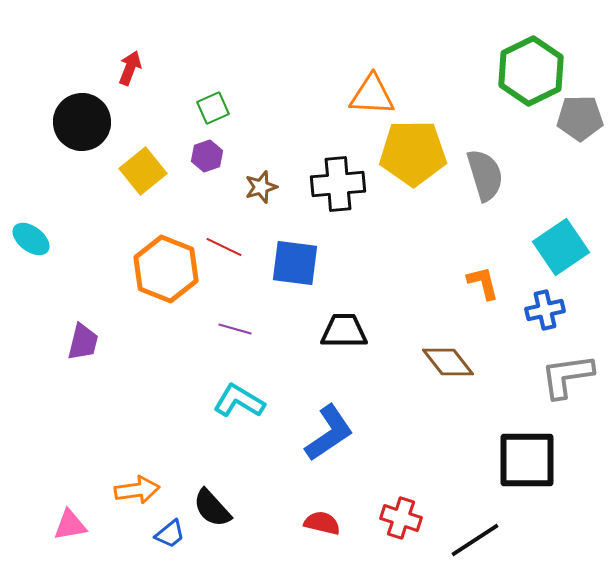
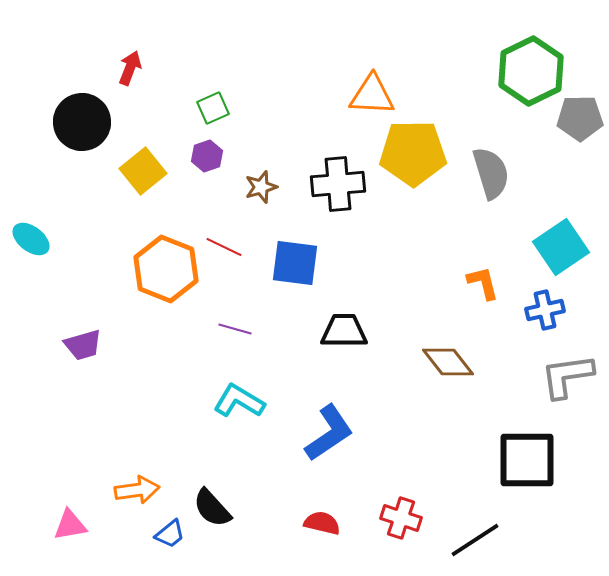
gray semicircle: moved 6 px right, 2 px up
purple trapezoid: moved 3 px down; rotated 60 degrees clockwise
